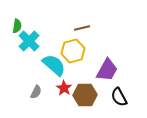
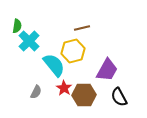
cyan semicircle: rotated 10 degrees clockwise
brown hexagon: moved 1 px left
